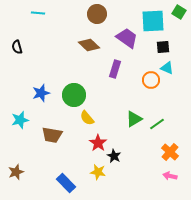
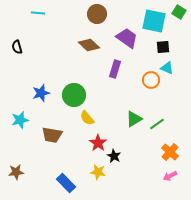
cyan square: moved 1 px right; rotated 15 degrees clockwise
brown star: rotated 14 degrees clockwise
pink arrow: rotated 40 degrees counterclockwise
